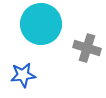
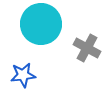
gray cross: rotated 12 degrees clockwise
